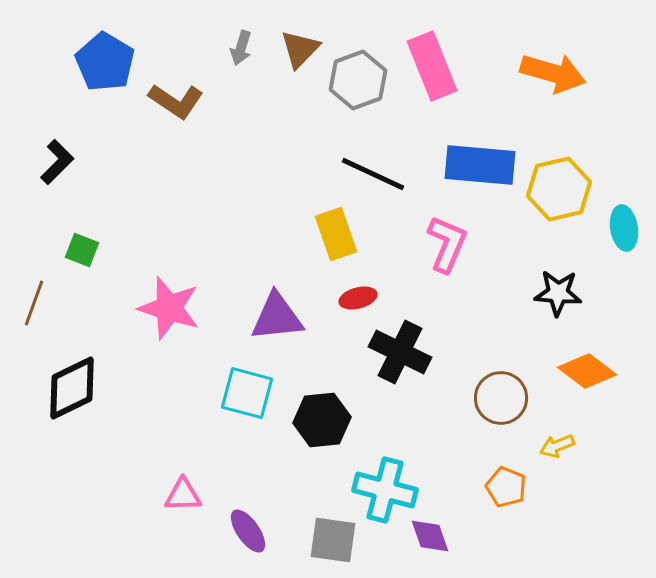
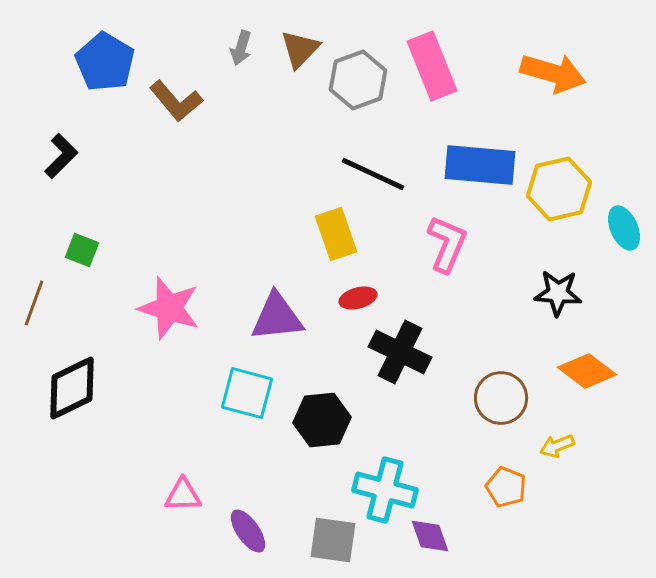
brown L-shape: rotated 16 degrees clockwise
black L-shape: moved 4 px right, 6 px up
cyan ellipse: rotated 15 degrees counterclockwise
